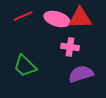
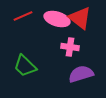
red triangle: rotated 40 degrees clockwise
